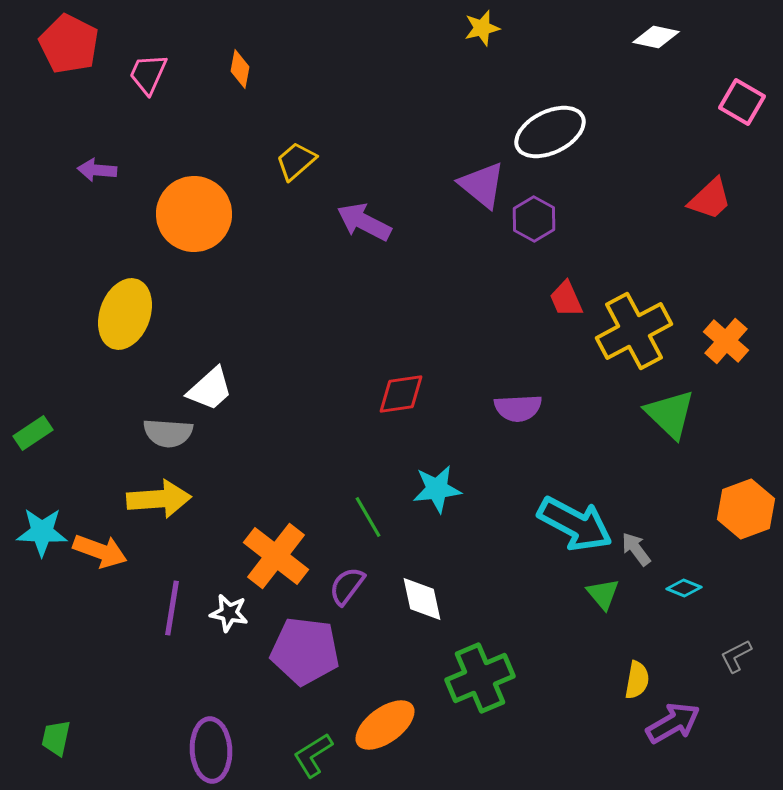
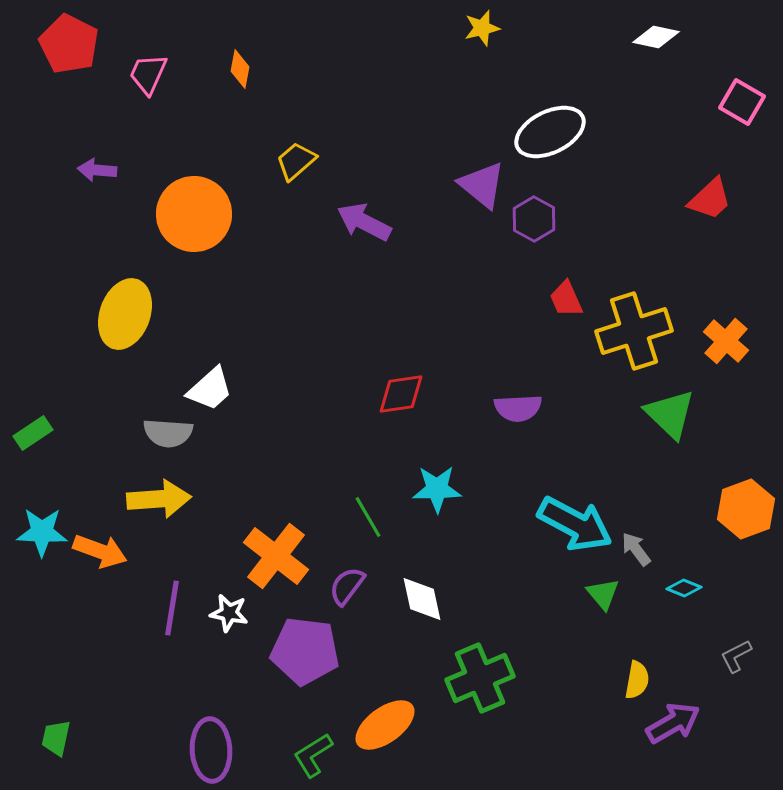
yellow cross at (634, 331): rotated 10 degrees clockwise
cyan star at (437, 489): rotated 6 degrees clockwise
